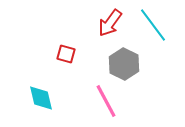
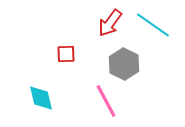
cyan line: rotated 18 degrees counterclockwise
red square: rotated 18 degrees counterclockwise
